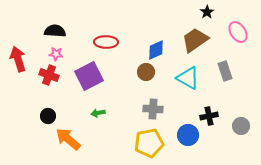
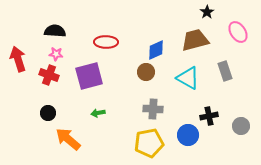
brown trapezoid: rotated 20 degrees clockwise
purple square: rotated 12 degrees clockwise
black circle: moved 3 px up
